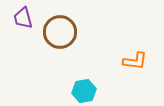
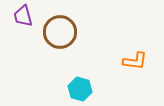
purple trapezoid: moved 2 px up
cyan hexagon: moved 4 px left, 2 px up; rotated 25 degrees clockwise
